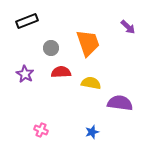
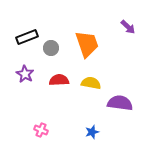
black rectangle: moved 16 px down
orange trapezoid: moved 1 px left, 1 px down
red semicircle: moved 2 px left, 8 px down
